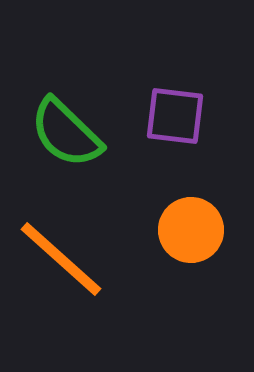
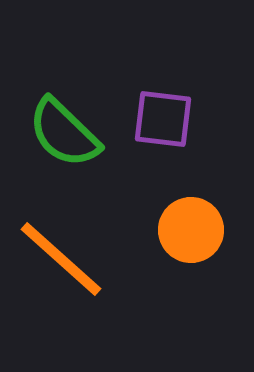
purple square: moved 12 px left, 3 px down
green semicircle: moved 2 px left
